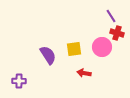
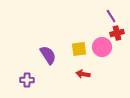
red cross: rotated 32 degrees counterclockwise
yellow square: moved 5 px right
red arrow: moved 1 px left, 1 px down
purple cross: moved 8 px right, 1 px up
